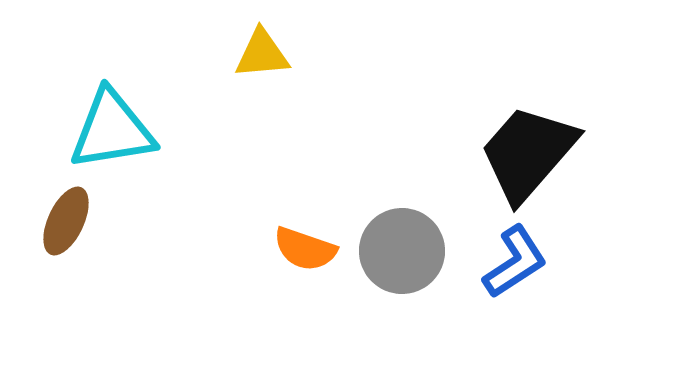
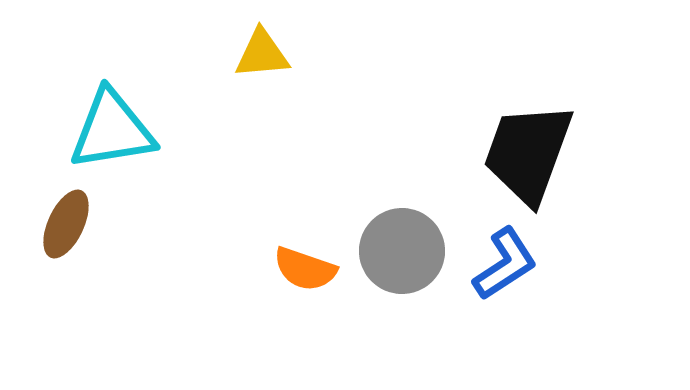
black trapezoid: rotated 21 degrees counterclockwise
brown ellipse: moved 3 px down
orange semicircle: moved 20 px down
blue L-shape: moved 10 px left, 2 px down
